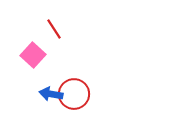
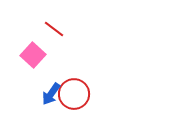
red line: rotated 20 degrees counterclockwise
blue arrow: rotated 65 degrees counterclockwise
